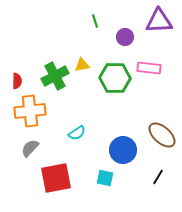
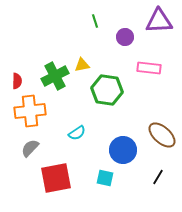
green hexagon: moved 8 px left, 12 px down; rotated 8 degrees clockwise
